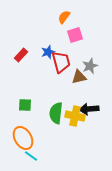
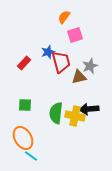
red rectangle: moved 3 px right, 8 px down
